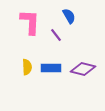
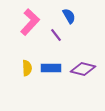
pink L-shape: rotated 40 degrees clockwise
yellow semicircle: moved 1 px down
